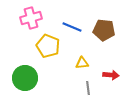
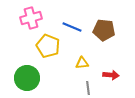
green circle: moved 2 px right
